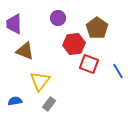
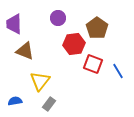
red square: moved 4 px right
